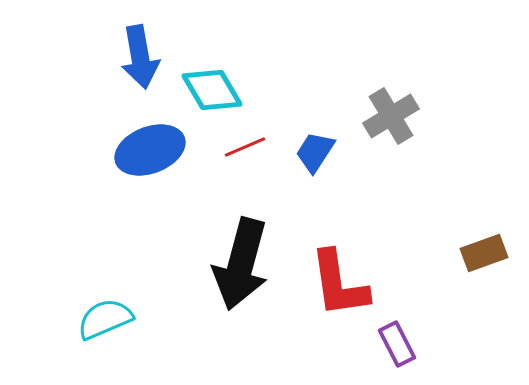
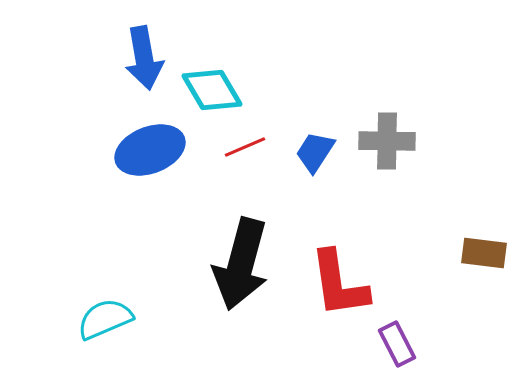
blue arrow: moved 4 px right, 1 px down
gray cross: moved 4 px left, 25 px down; rotated 32 degrees clockwise
brown rectangle: rotated 27 degrees clockwise
